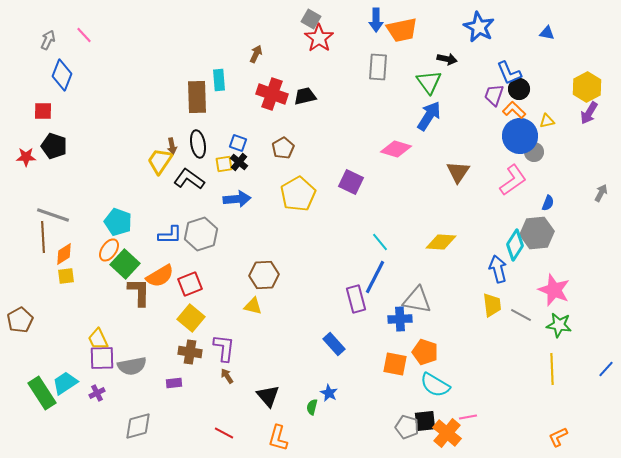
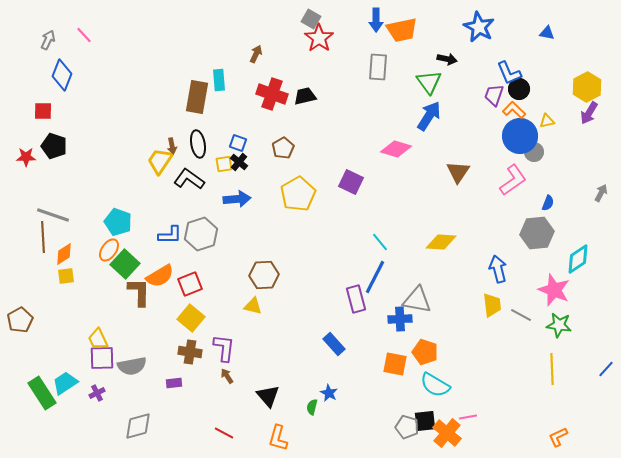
brown rectangle at (197, 97): rotated 12 degrees clockwise
cyan diamond at (515, 245): moved 63 px right, 14 px down; rotated 24 degrees clockwise
